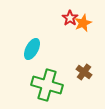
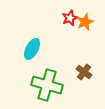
red star: rotated 14 degrees clockwise
orange star: moved 2 px right, 1 px up
